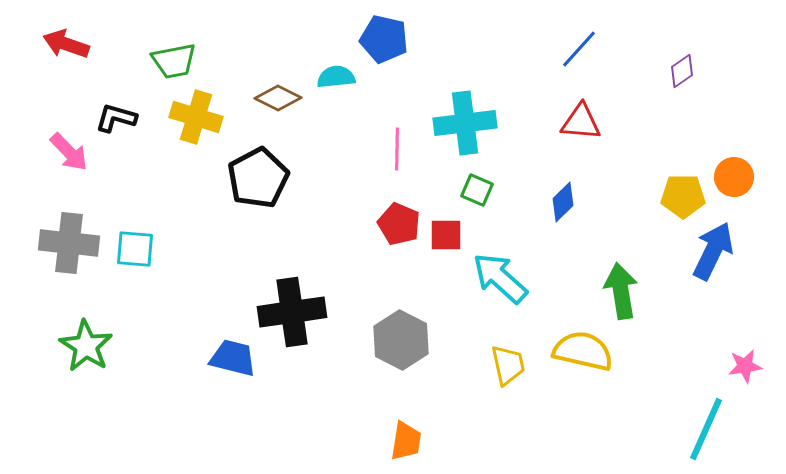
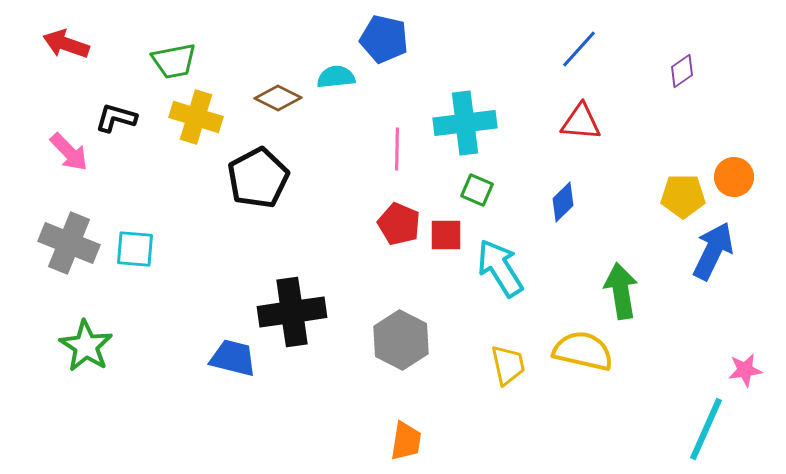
gray cross: rotated 16 degrees clockwise
cyan arrow: moved 10 px up; rotated 16 degrees clockwise
pink star: moved 4 px down
